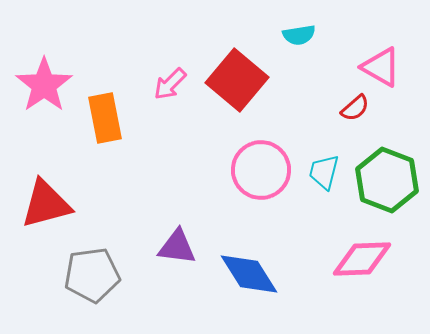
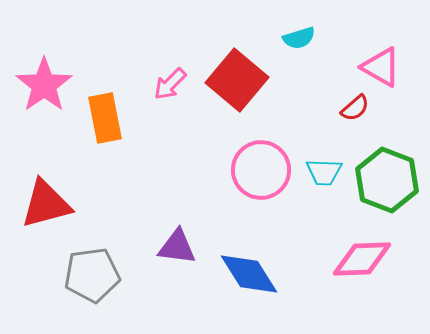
cyan semicircle: moved 3 px down; rotated 8 degrees counterclockwise
cyan trapezoid: rotated 102 degrees counterclockwise
